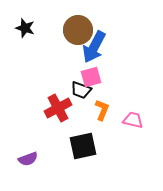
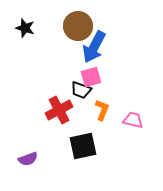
brown circle: moved 4 px up
red cross: moved 1 px right, 2 px down
